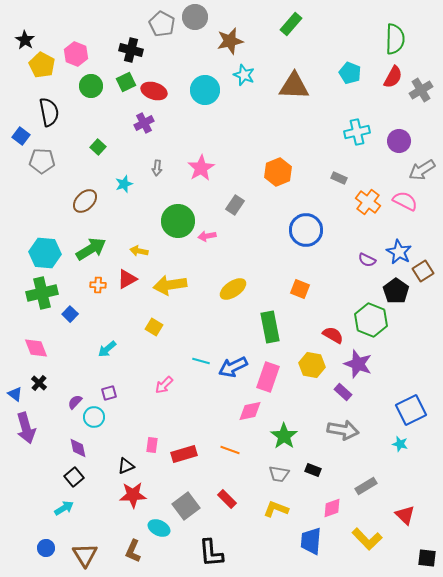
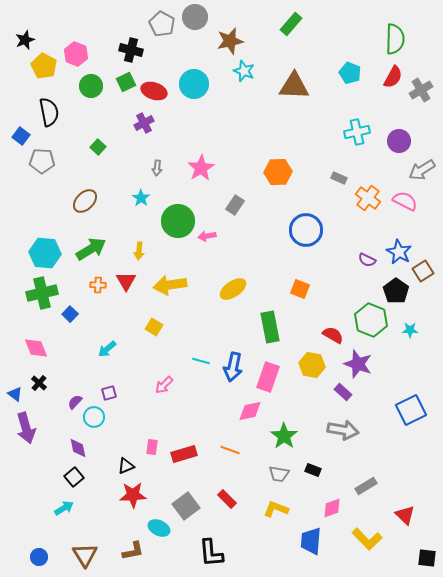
black star at (25, 40): rotated 18 degrees clockwise
yellow pentagon at (42, 65): moved 2 px right, 1 px down
cyan star at (244, 75): moved 4 px up
cyan circle at (205, 90): moved 11 px left, 6 px up
orange hexagon at (278, 172): rotated 20 degrees clockwise
cyan star at (124, 184): moved 17 px right, 14 px down; rotated 18 degrees counterclockwise
orange cross at (368, 202): moved 4 px up
yellow arrow at (139, 251): rotated 96 degrees counterclockwise
red triangle at (127, 279): moved 1 px left, 2 px down; rotated 30 degrees counterclockwise
blue arrow at (233, 367): rotated 52 degrees counterclockwise
cyan star at (400, 444): moved 10 px right, 114 px up; rotated 14 degrees counterclockwise
pink rectangle at (152, 445): moved 2 px down
blue circle at (46, 548): moved 7 px left, 9 px down
brown L-shape at (133, 551): rotated 125 degrees counterclockwise
